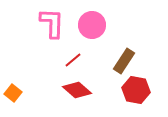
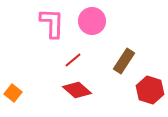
pink circle: moved 4 px up
red hexagon: moved 14 px right; rotated 8 degrees clockwise
